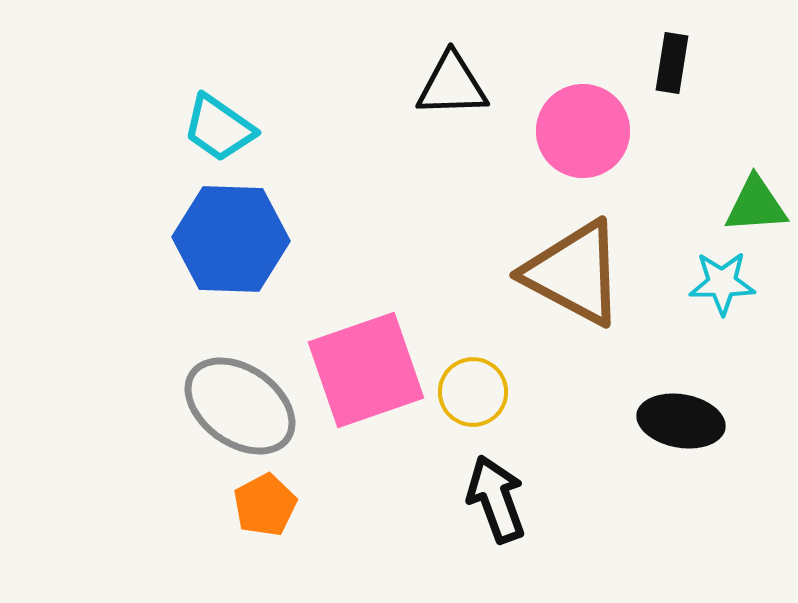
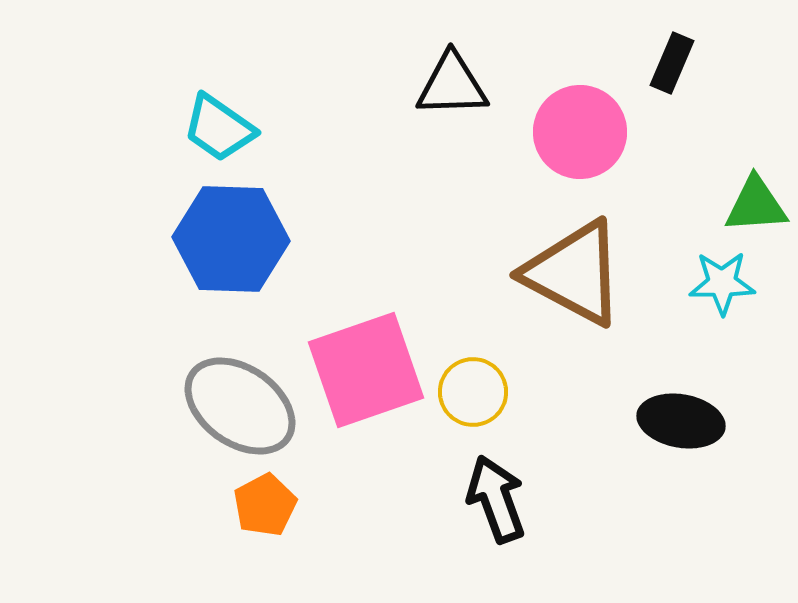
black rectangle: rotated 14 degrees clockwise
pink circle: moved 3 px left, 1 px down
